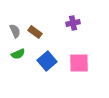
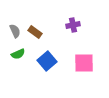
purple cross: moved 2 px down
pink square: moved 5 px right
